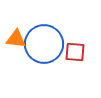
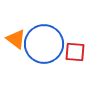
orange triangle: rotated 30 degrees clockwise
